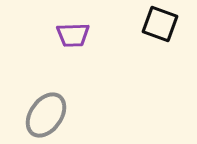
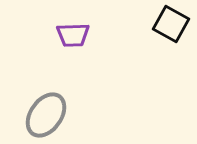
black square: moved 11 px right; rotated 9 degrees clockwise
